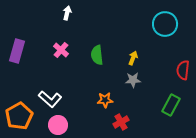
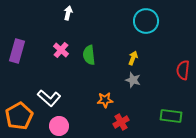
white arrow: moved 1 px right
cyan circle: moved 19 px left, 3 px up
green semicircle: moved 8 px left
gray star: rotated 21 degrees clockwise
white L-shape: moved 1 px left, 1 px up
green rectangle: moved 11 px down; rotated 70 degrees clockwise
pink circle: moved 1 px right, 1 px down
